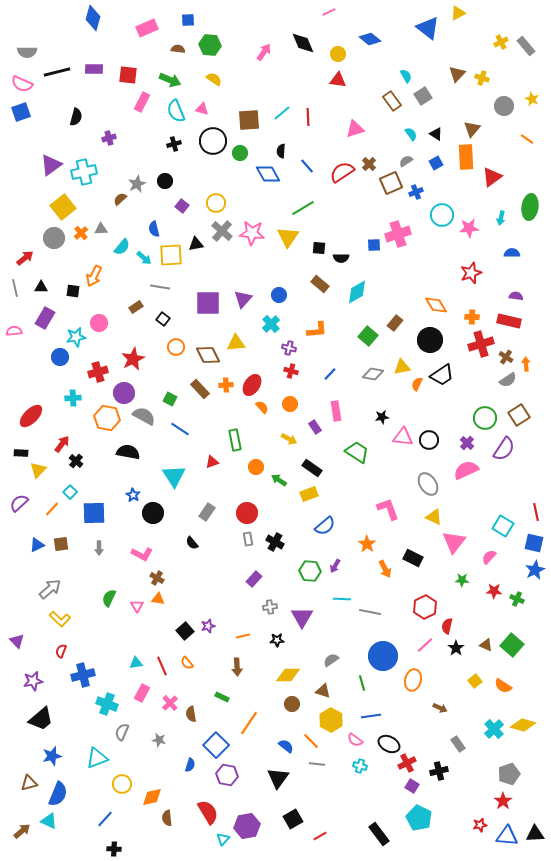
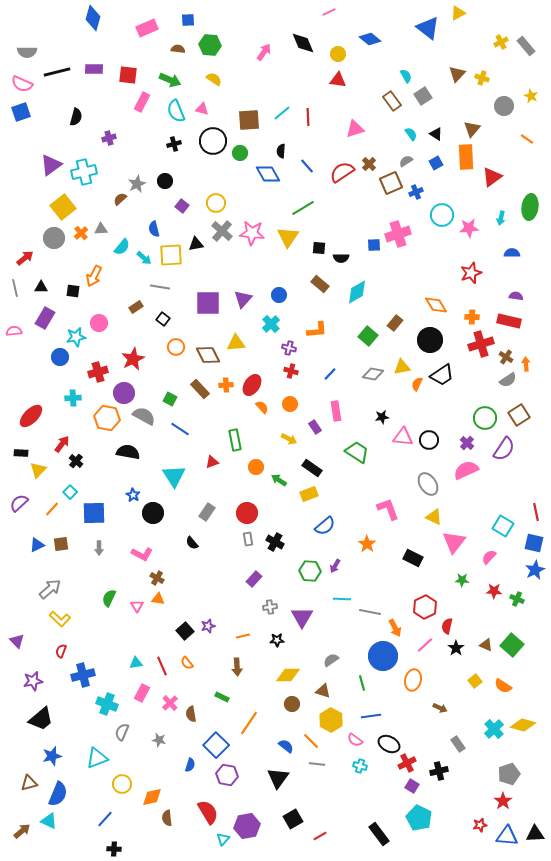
yellow star at (532, 99): moved 1 px left, 3 px up
orange arrow at (385, 569): moved 10 px right, 59 px down
